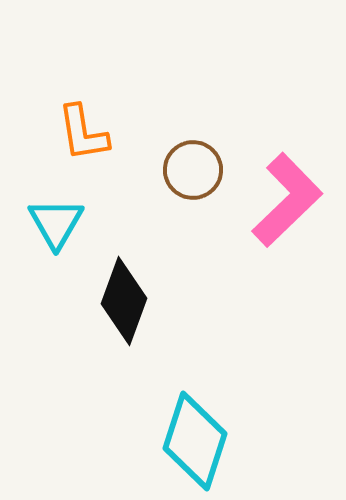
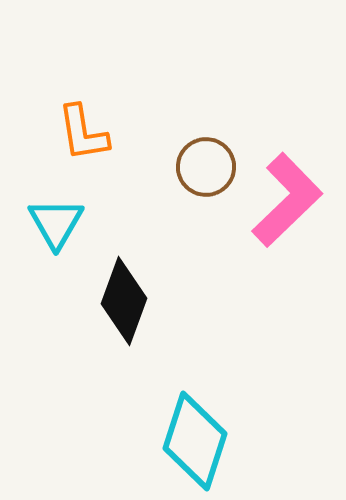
brown circle: moved 13 px right, 3 px up
